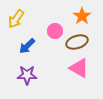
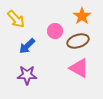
yellow arrow: rotated 78 degrees counterclockwise
brown ellipse: moved 1 px right, 1 px up
